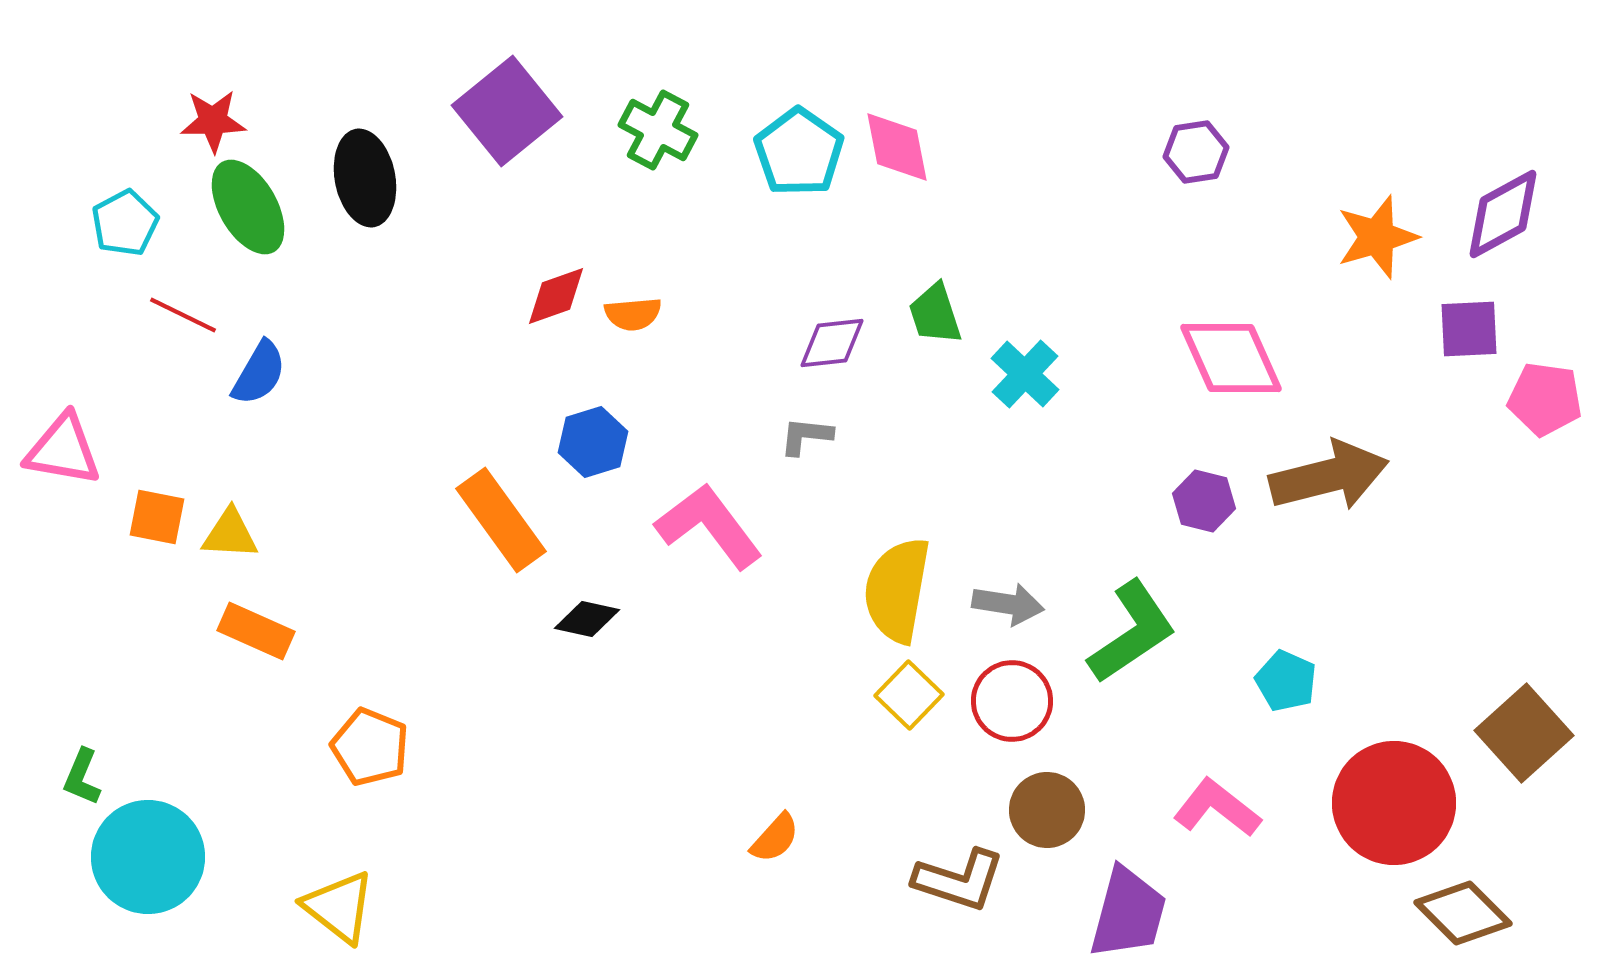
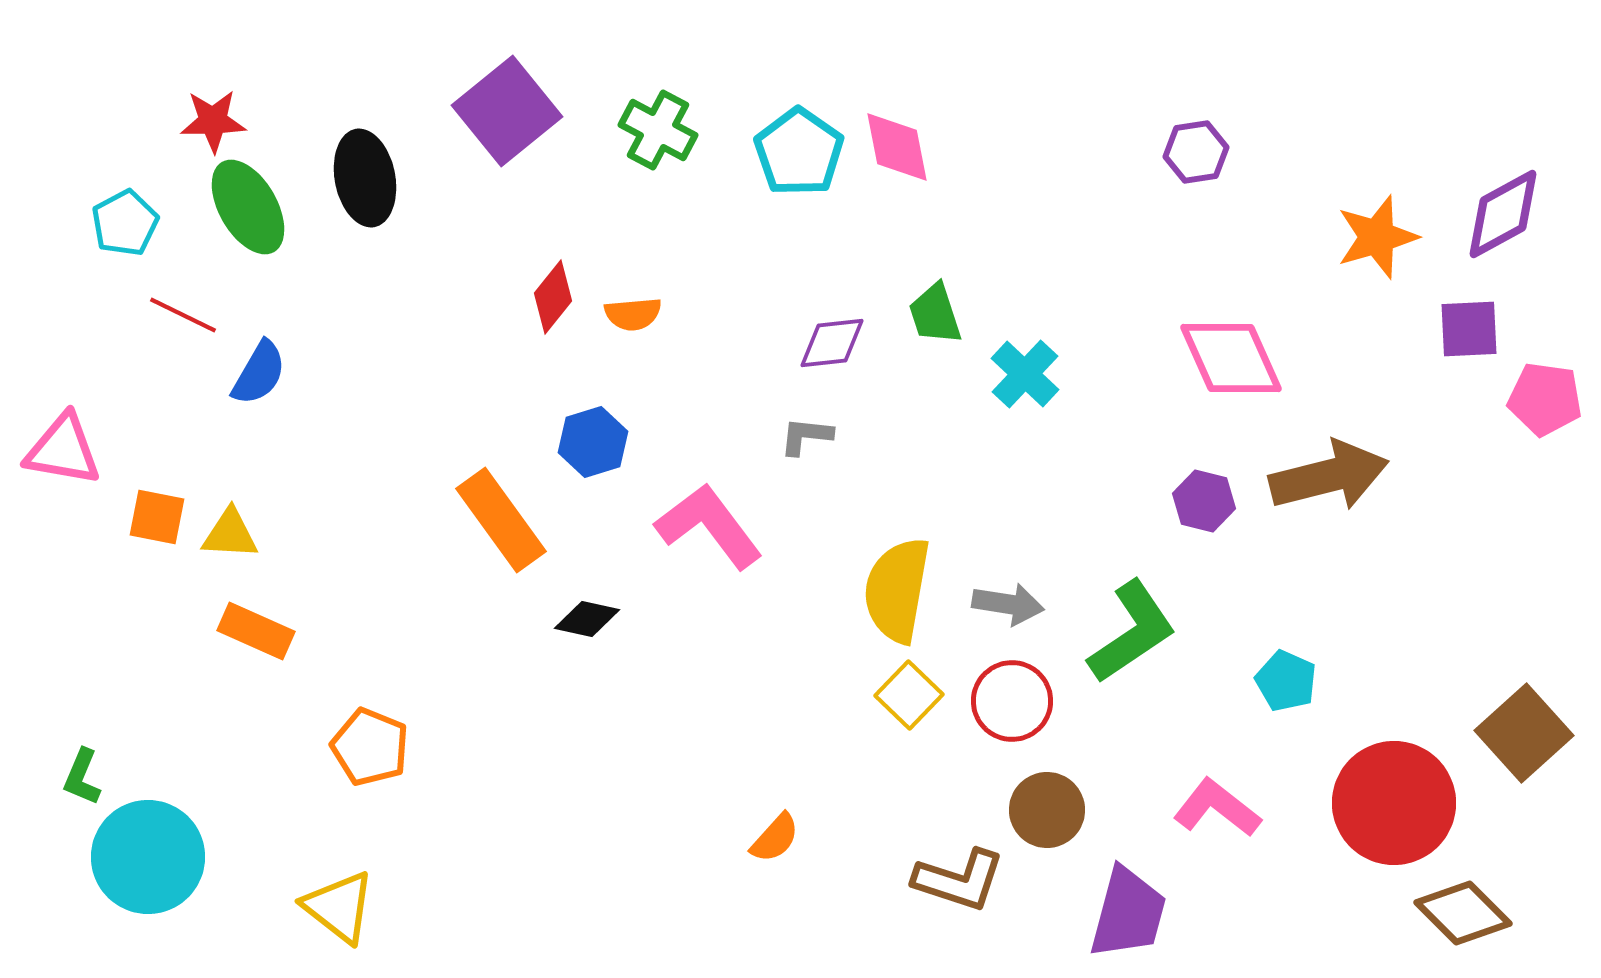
red diamond at (556, 296): moved 3 px left, 1 px down; rotated 32 degrees counterclockwise
